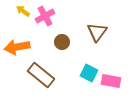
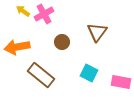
pink cross: moved 1 px left, 2 px up
pink rectangle: moved 10 px right, 1 px down
